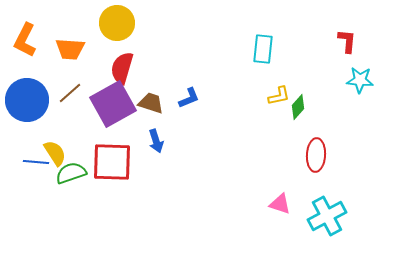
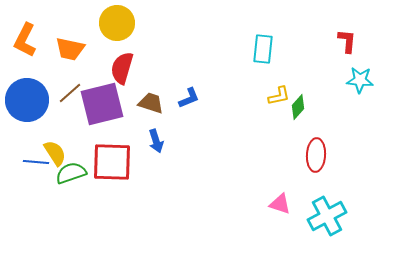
orange trapezoid: rotated 8 degrees clockwise
purple square: moved 11 px left; rotated 15 degrees clockwise
